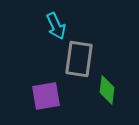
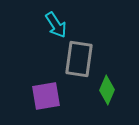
cyan arrow: moved 1 px up; rotated 8 degrees counterclockwise
green diamond: rotated 16 degrees clockwise
